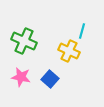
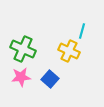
green cross: moved 1 px left, 8 px down
pink star: rotated 18 degrees counterclockwise
